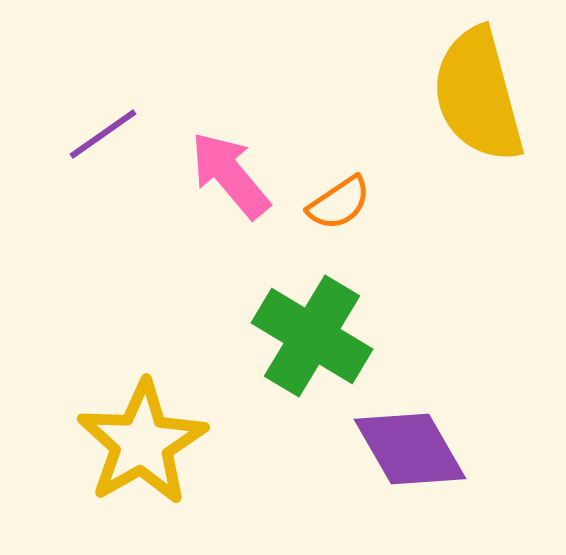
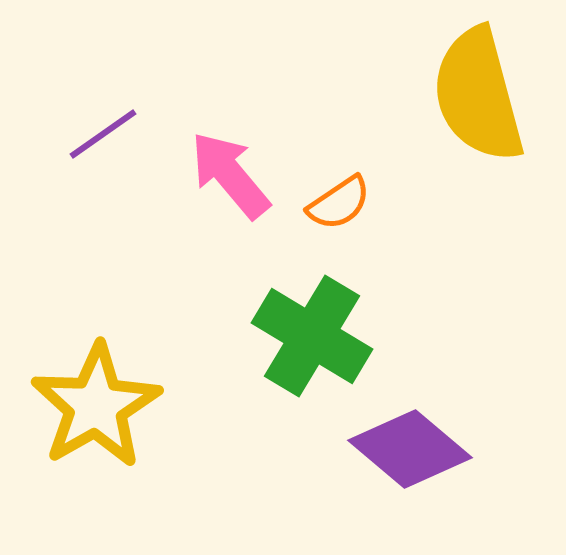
yellow star: moved 46 px left, 37 px up
purple diamond: rotated 20 degrees counterclockwise
